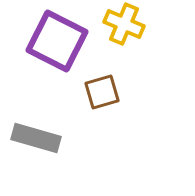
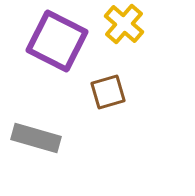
yellow cross: rotated 18 degrees clockwise
brown square: moved 6 px right
